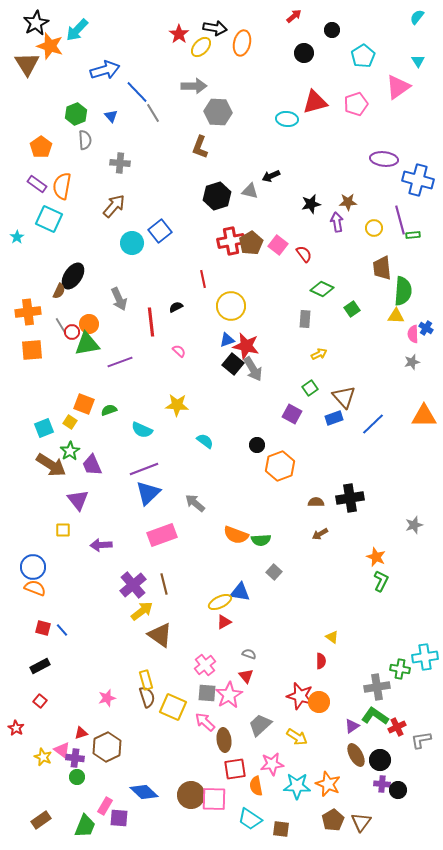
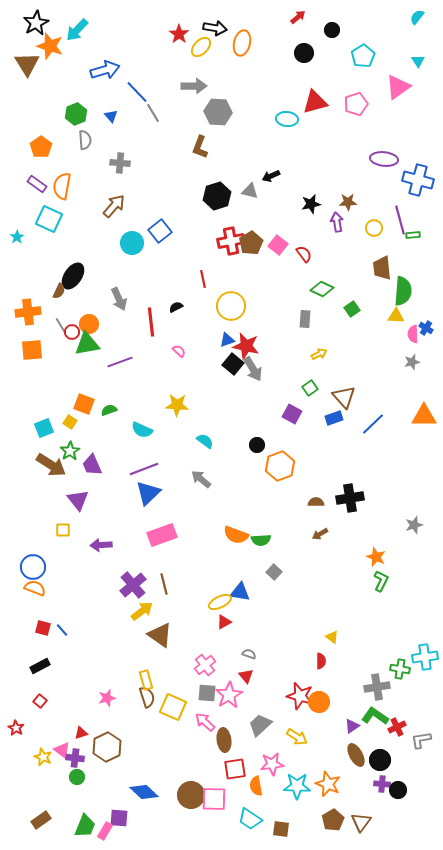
red arrow at (294, 16): moved 4 px right, 1 px down
gray arrow at (195, 503): moved 6 px right, 24 px up
pink rectangle at (105, 806): moved 25 px down
